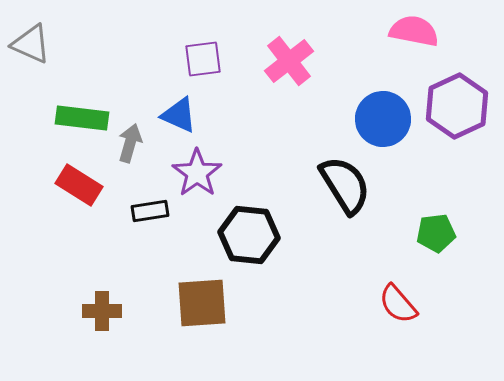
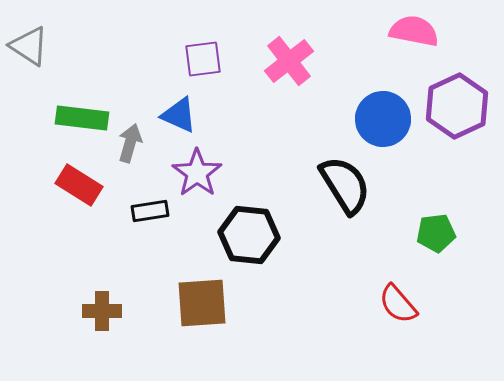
gray triangle: moved 2 px left, 2 px down; rotated 9 degrees clockwise
